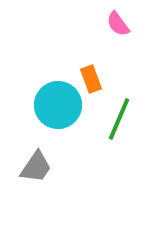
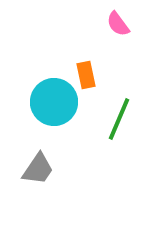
orange rectangle: moved 5 px left, 4 px up; rotated 8 degrees clockwise
cyan circle: moved 4 px left, 3 px up
gray trapezoid: moved 2 px right, 2 px down
